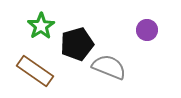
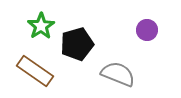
gray semicircle: moved 9 px right, 7 px down
